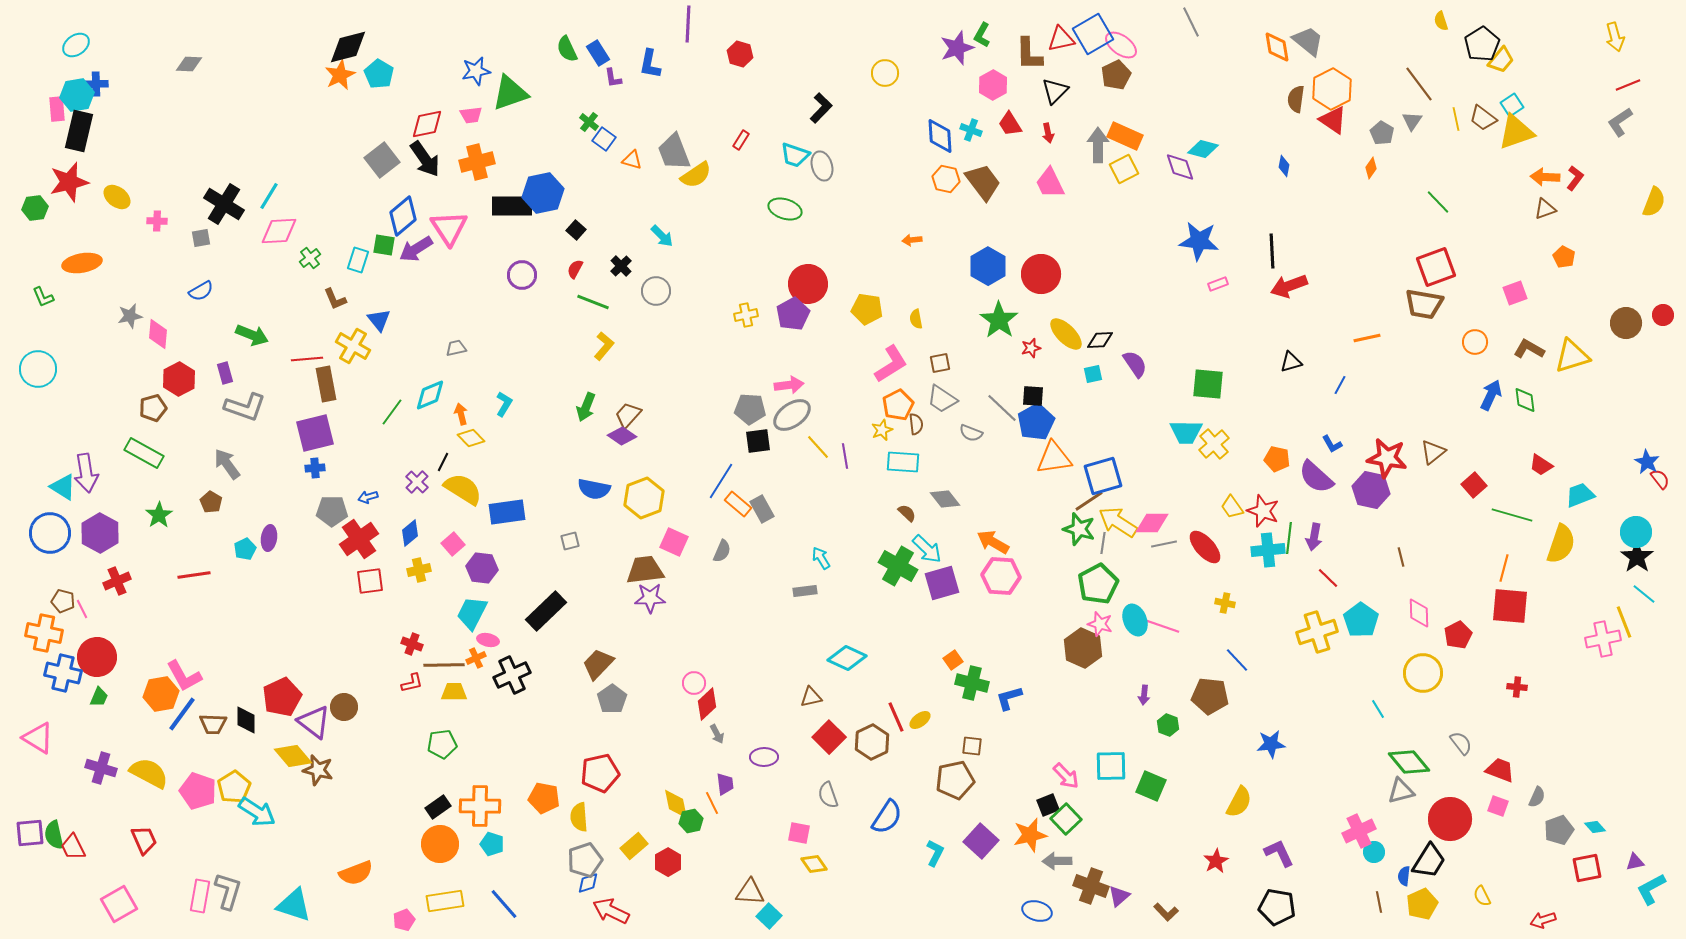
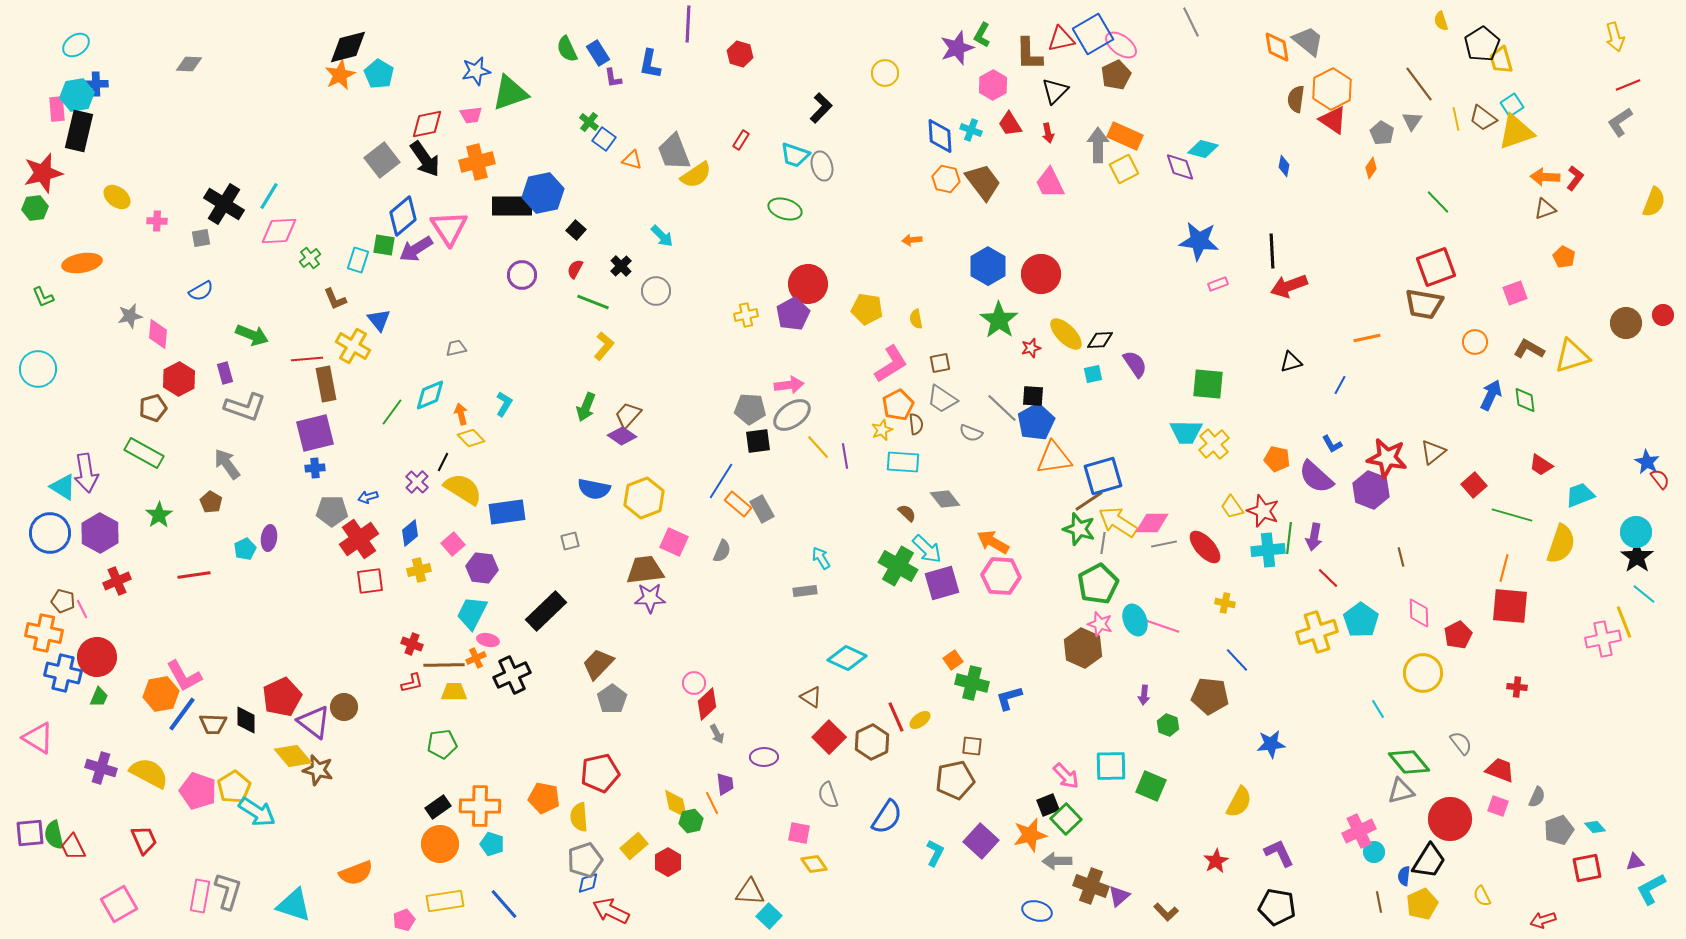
yellow trapezoid at (1501, 60): rotated 124 degrees clockwise
red star at (69, 182): moved 26 px left, 9 px up
purple hexagon at (1371, 490): rotated 9 degrees clockwise
brown triangle at (811, 697): rotated 45 degrees clockwise
